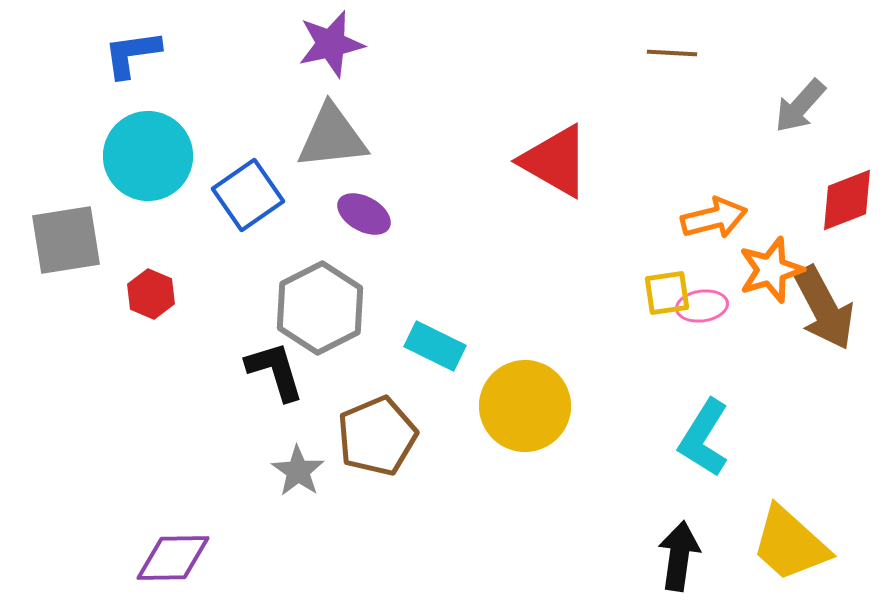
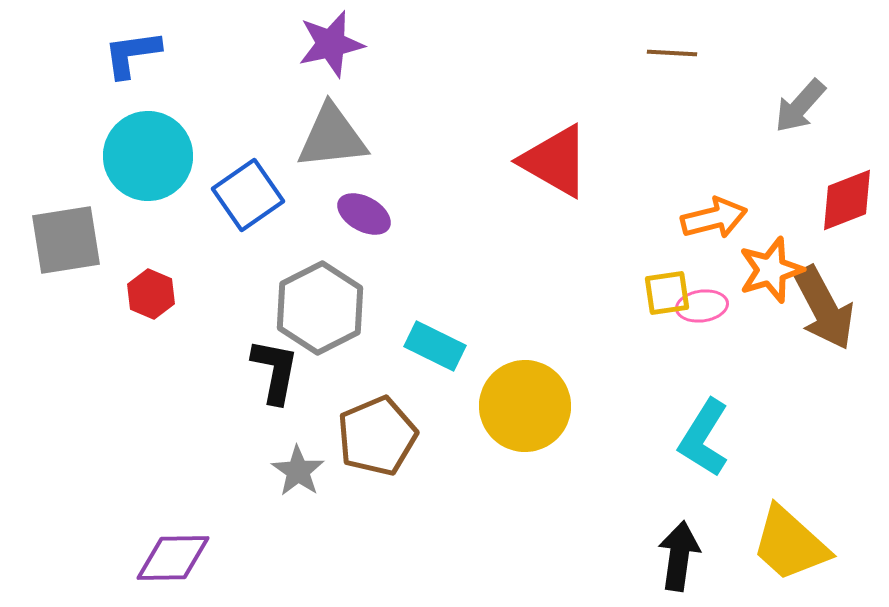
black L-shape: rotated 28 degrees clockwise
